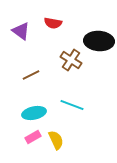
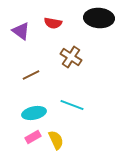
black ellipse: moved 23 px up
brown cross: moved 3 px up
